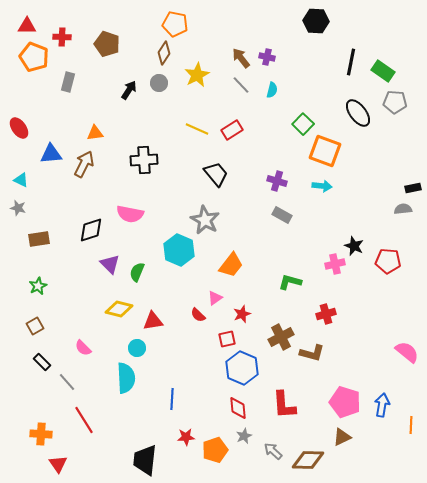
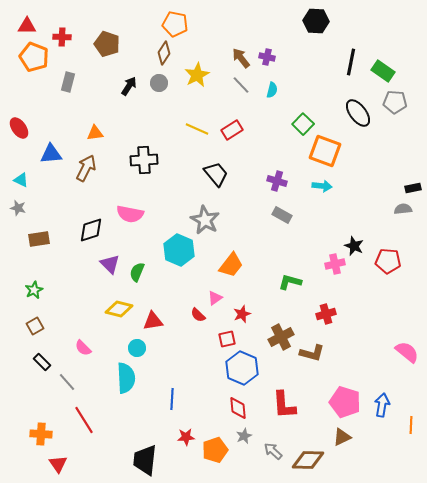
black arrow at (129, 90): moved 4 px up
brown arrow at (84, 164): moved 2 px right, 4 px down
green star at (38, 286): moved 4 px left, 4 px down
